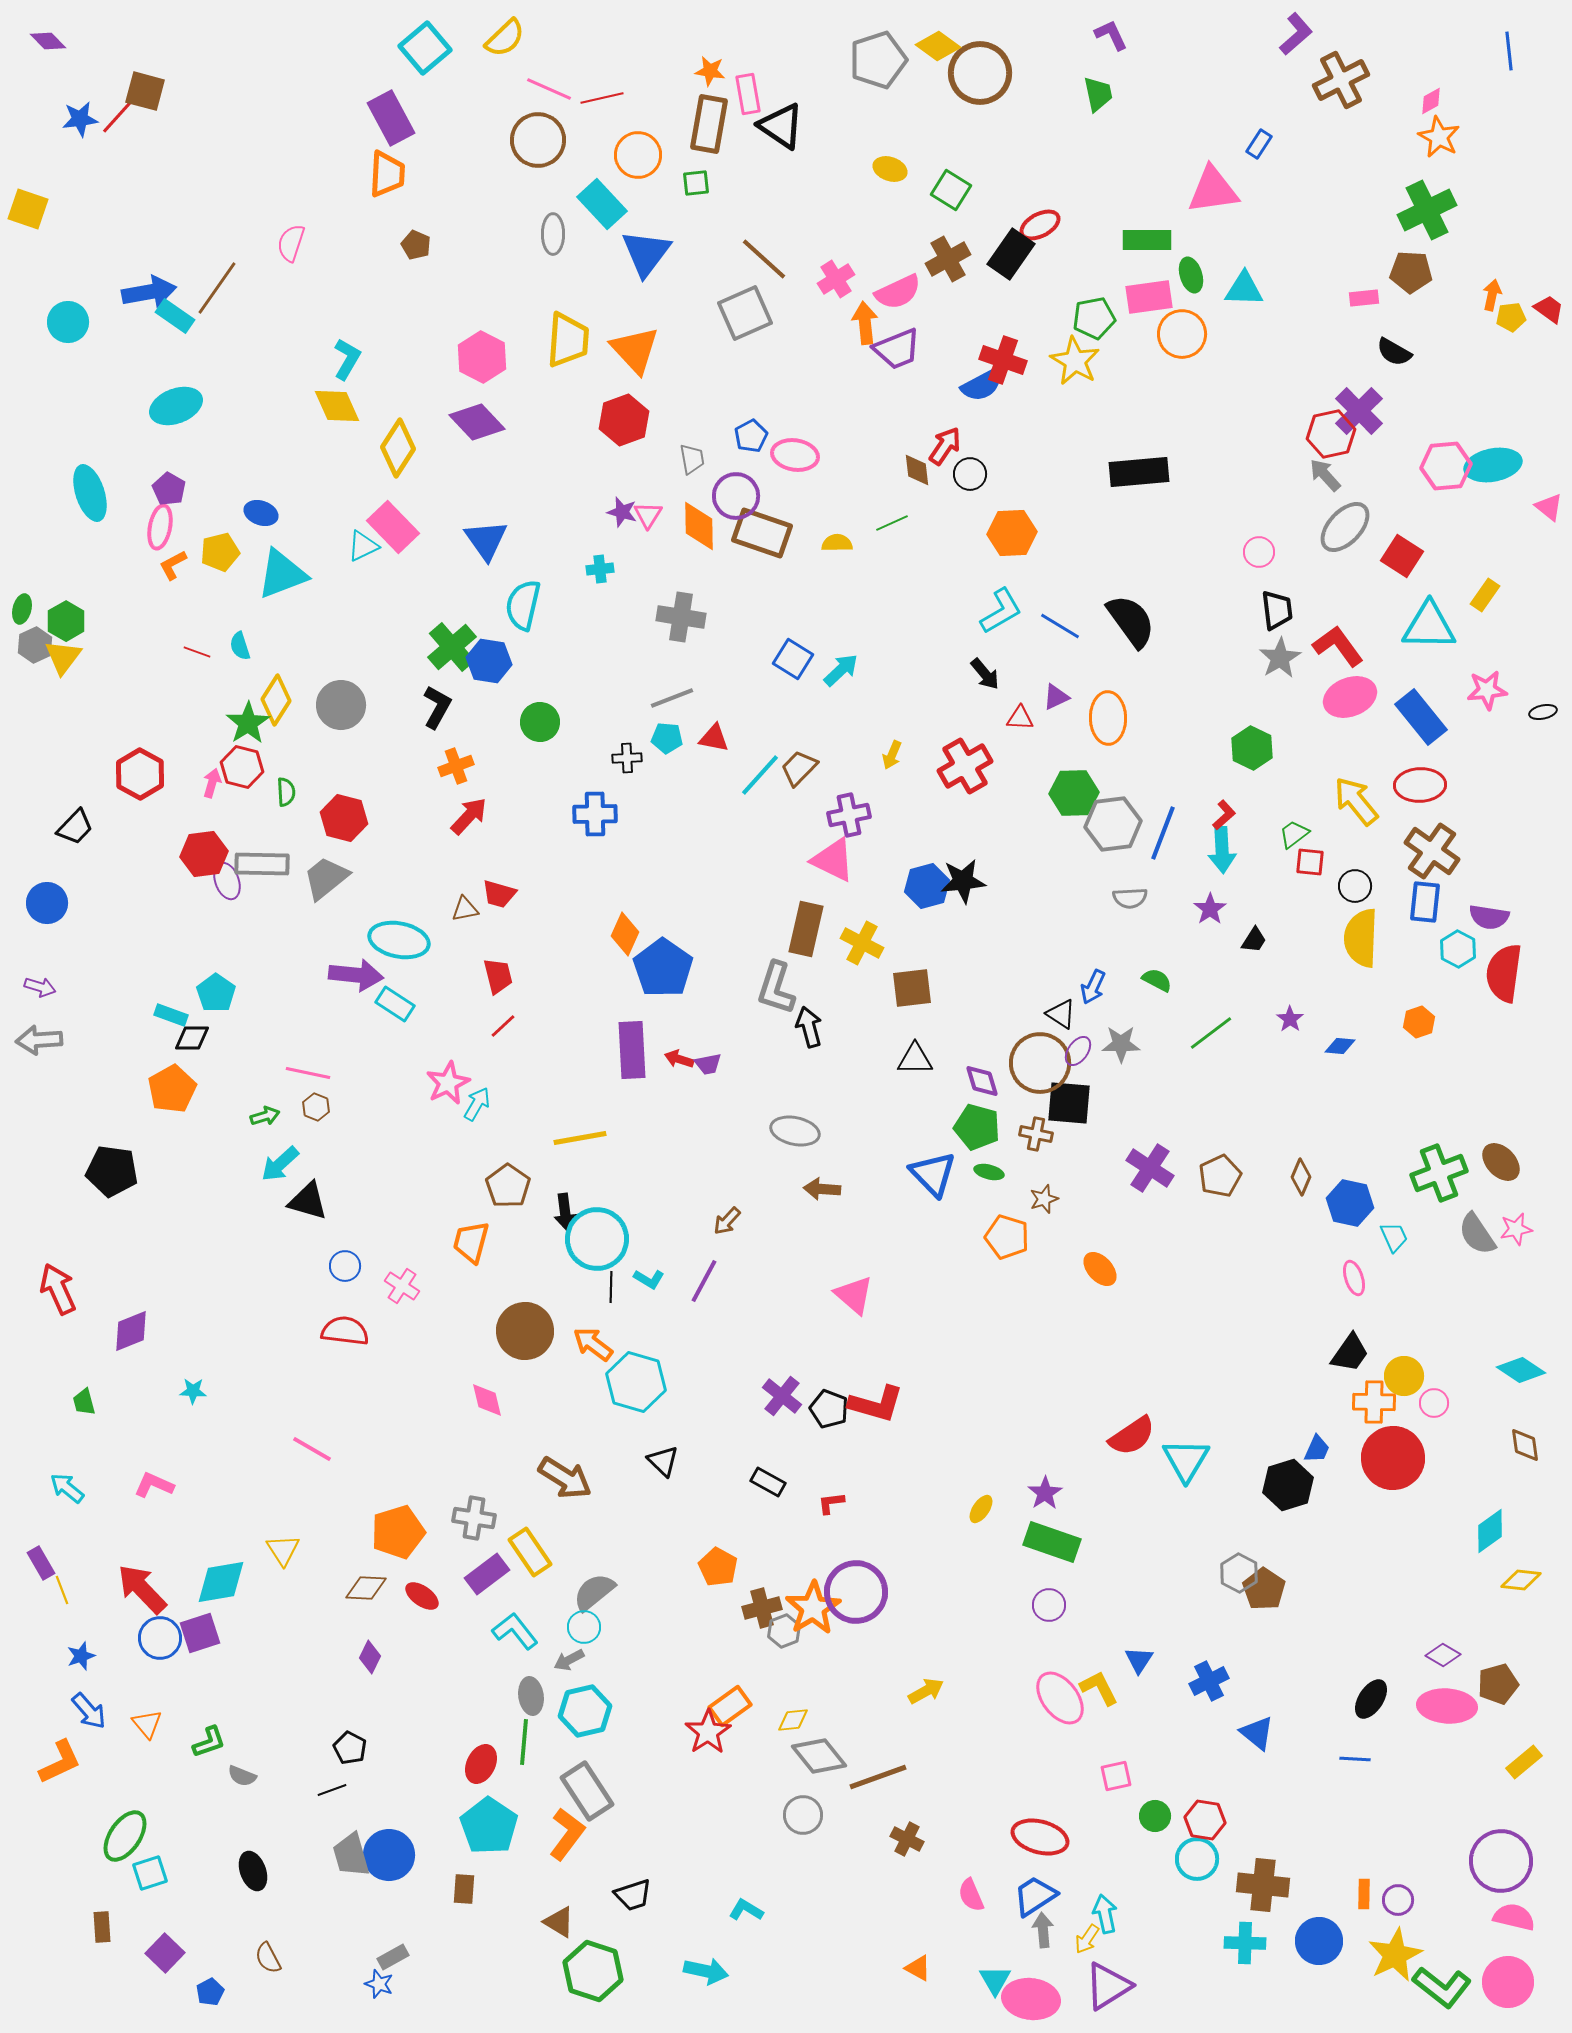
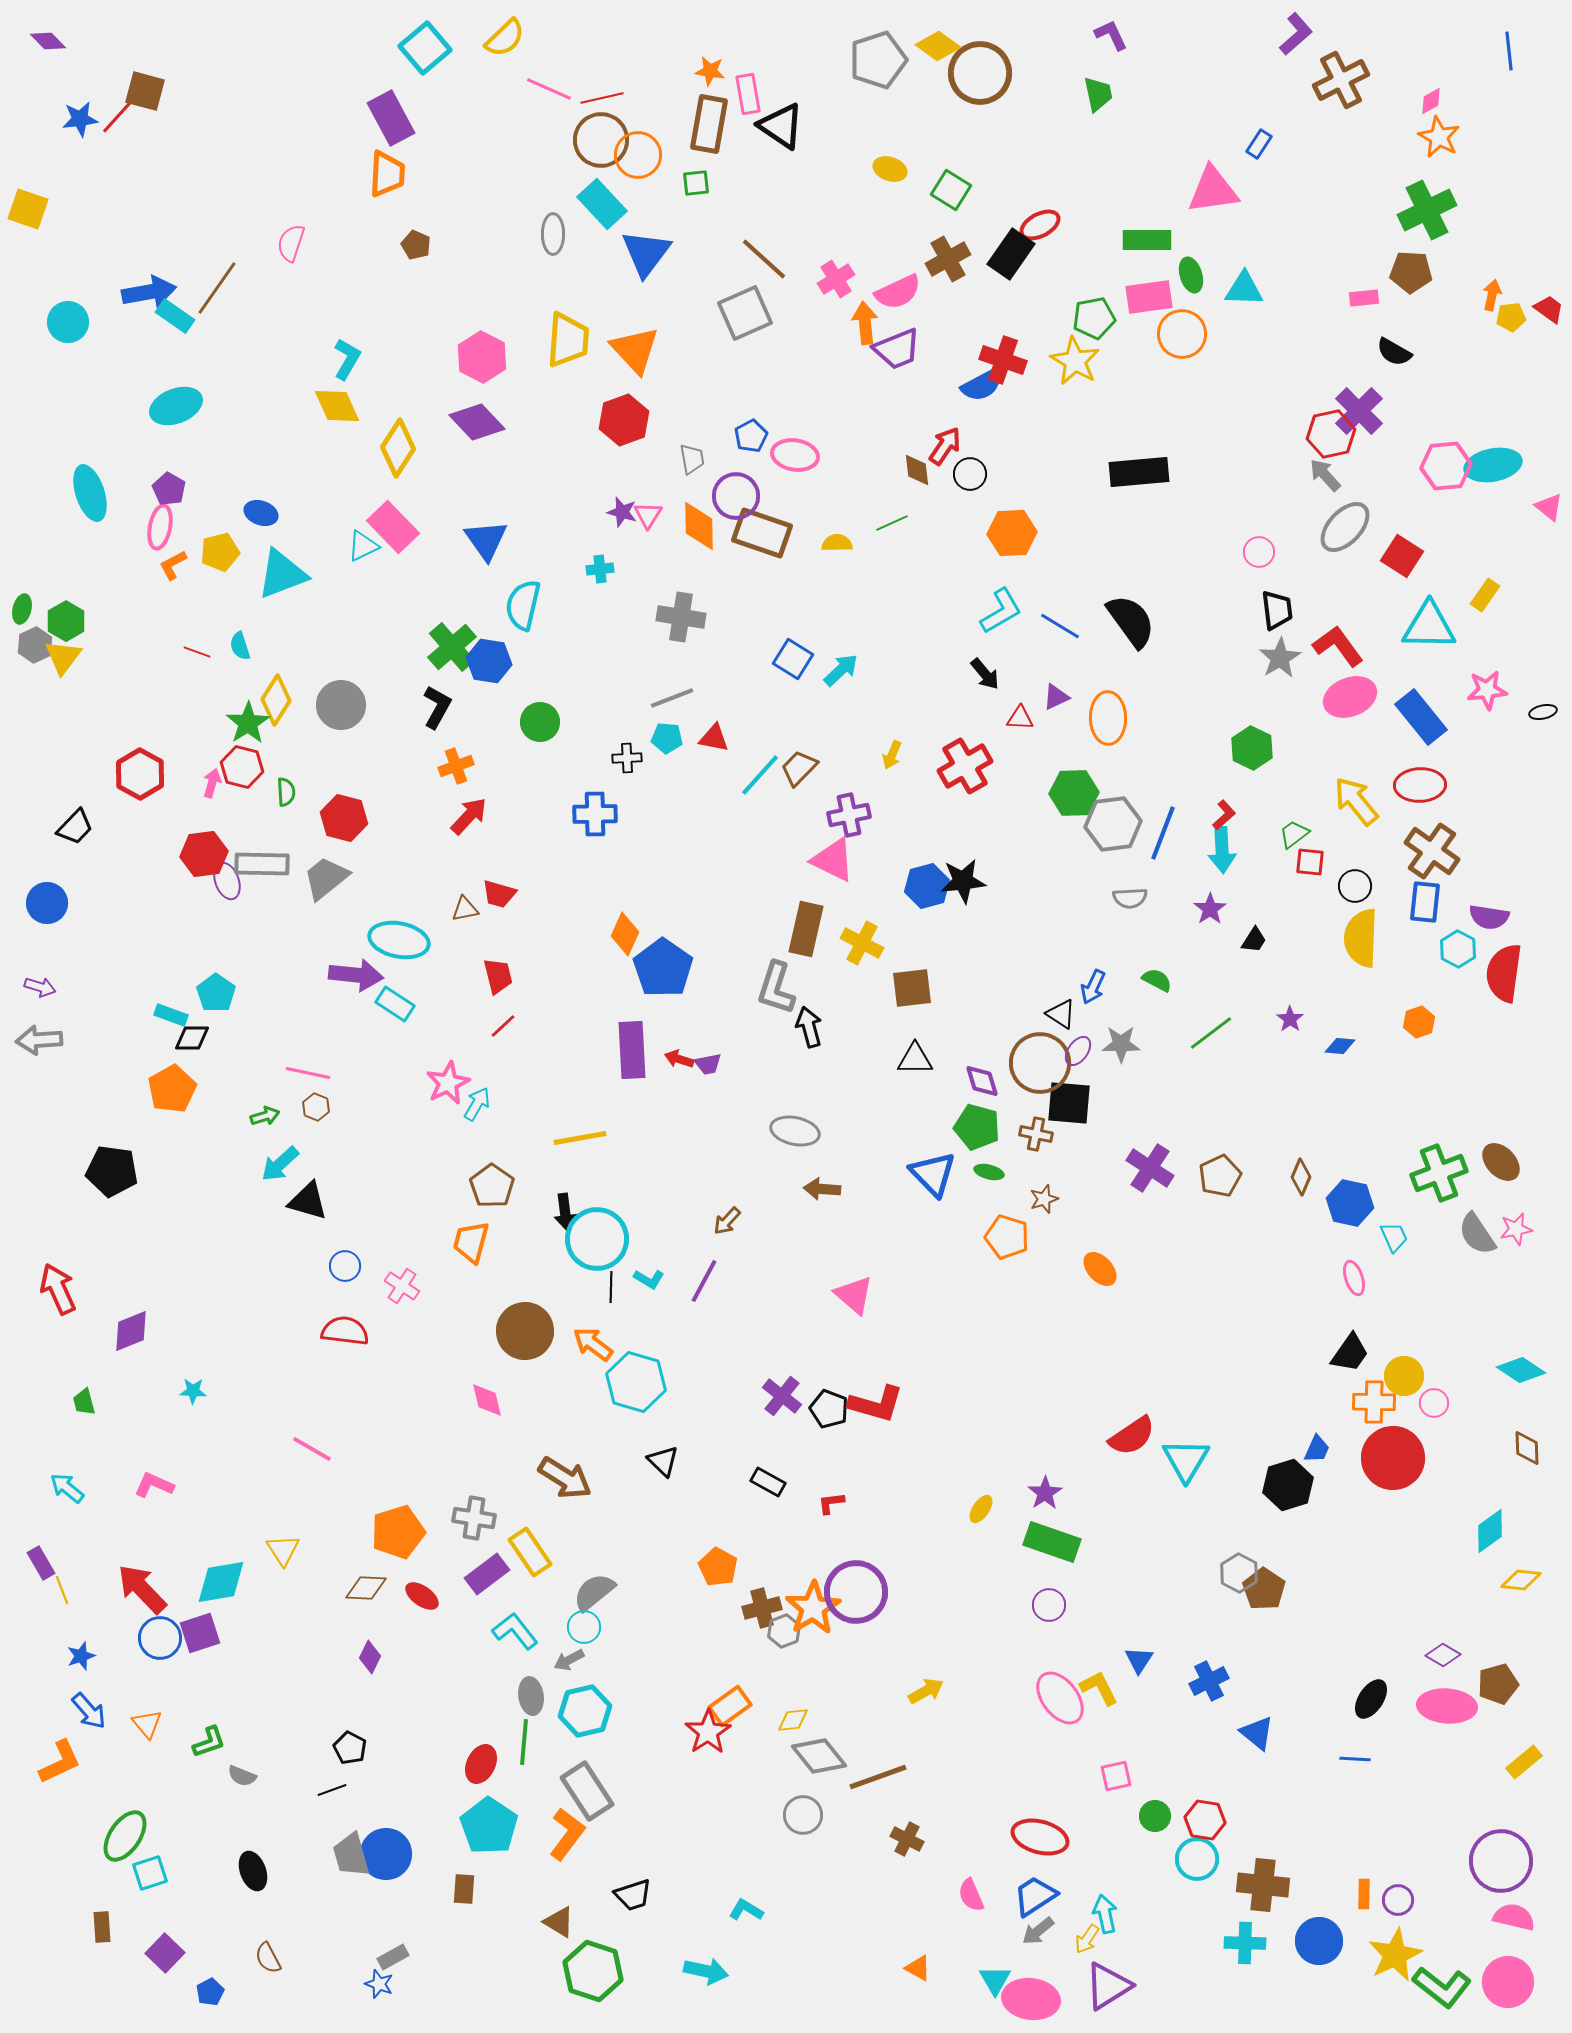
brown circle at (538, 140): moved 63 px right
brown pentagon at (508, 1186): moved 16 px left
brown diamond at (1525, 1445): moved 2 px right, 3 px down; rotated 6 degrees clockwise
blue circle at (389, 1855): moved 3 px left, 1 px up
gray arrow at (1043, 1930): moved 5 px left, 1 px down; rotated 124 degrees counterclockwise
